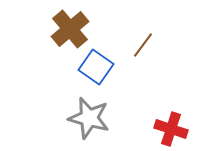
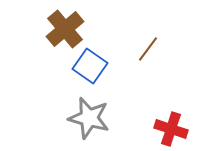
brown cross: moved 5 px left
brown line: moved 5 px right, 4 px down
blue square: moved 6 px left, 1 px up
